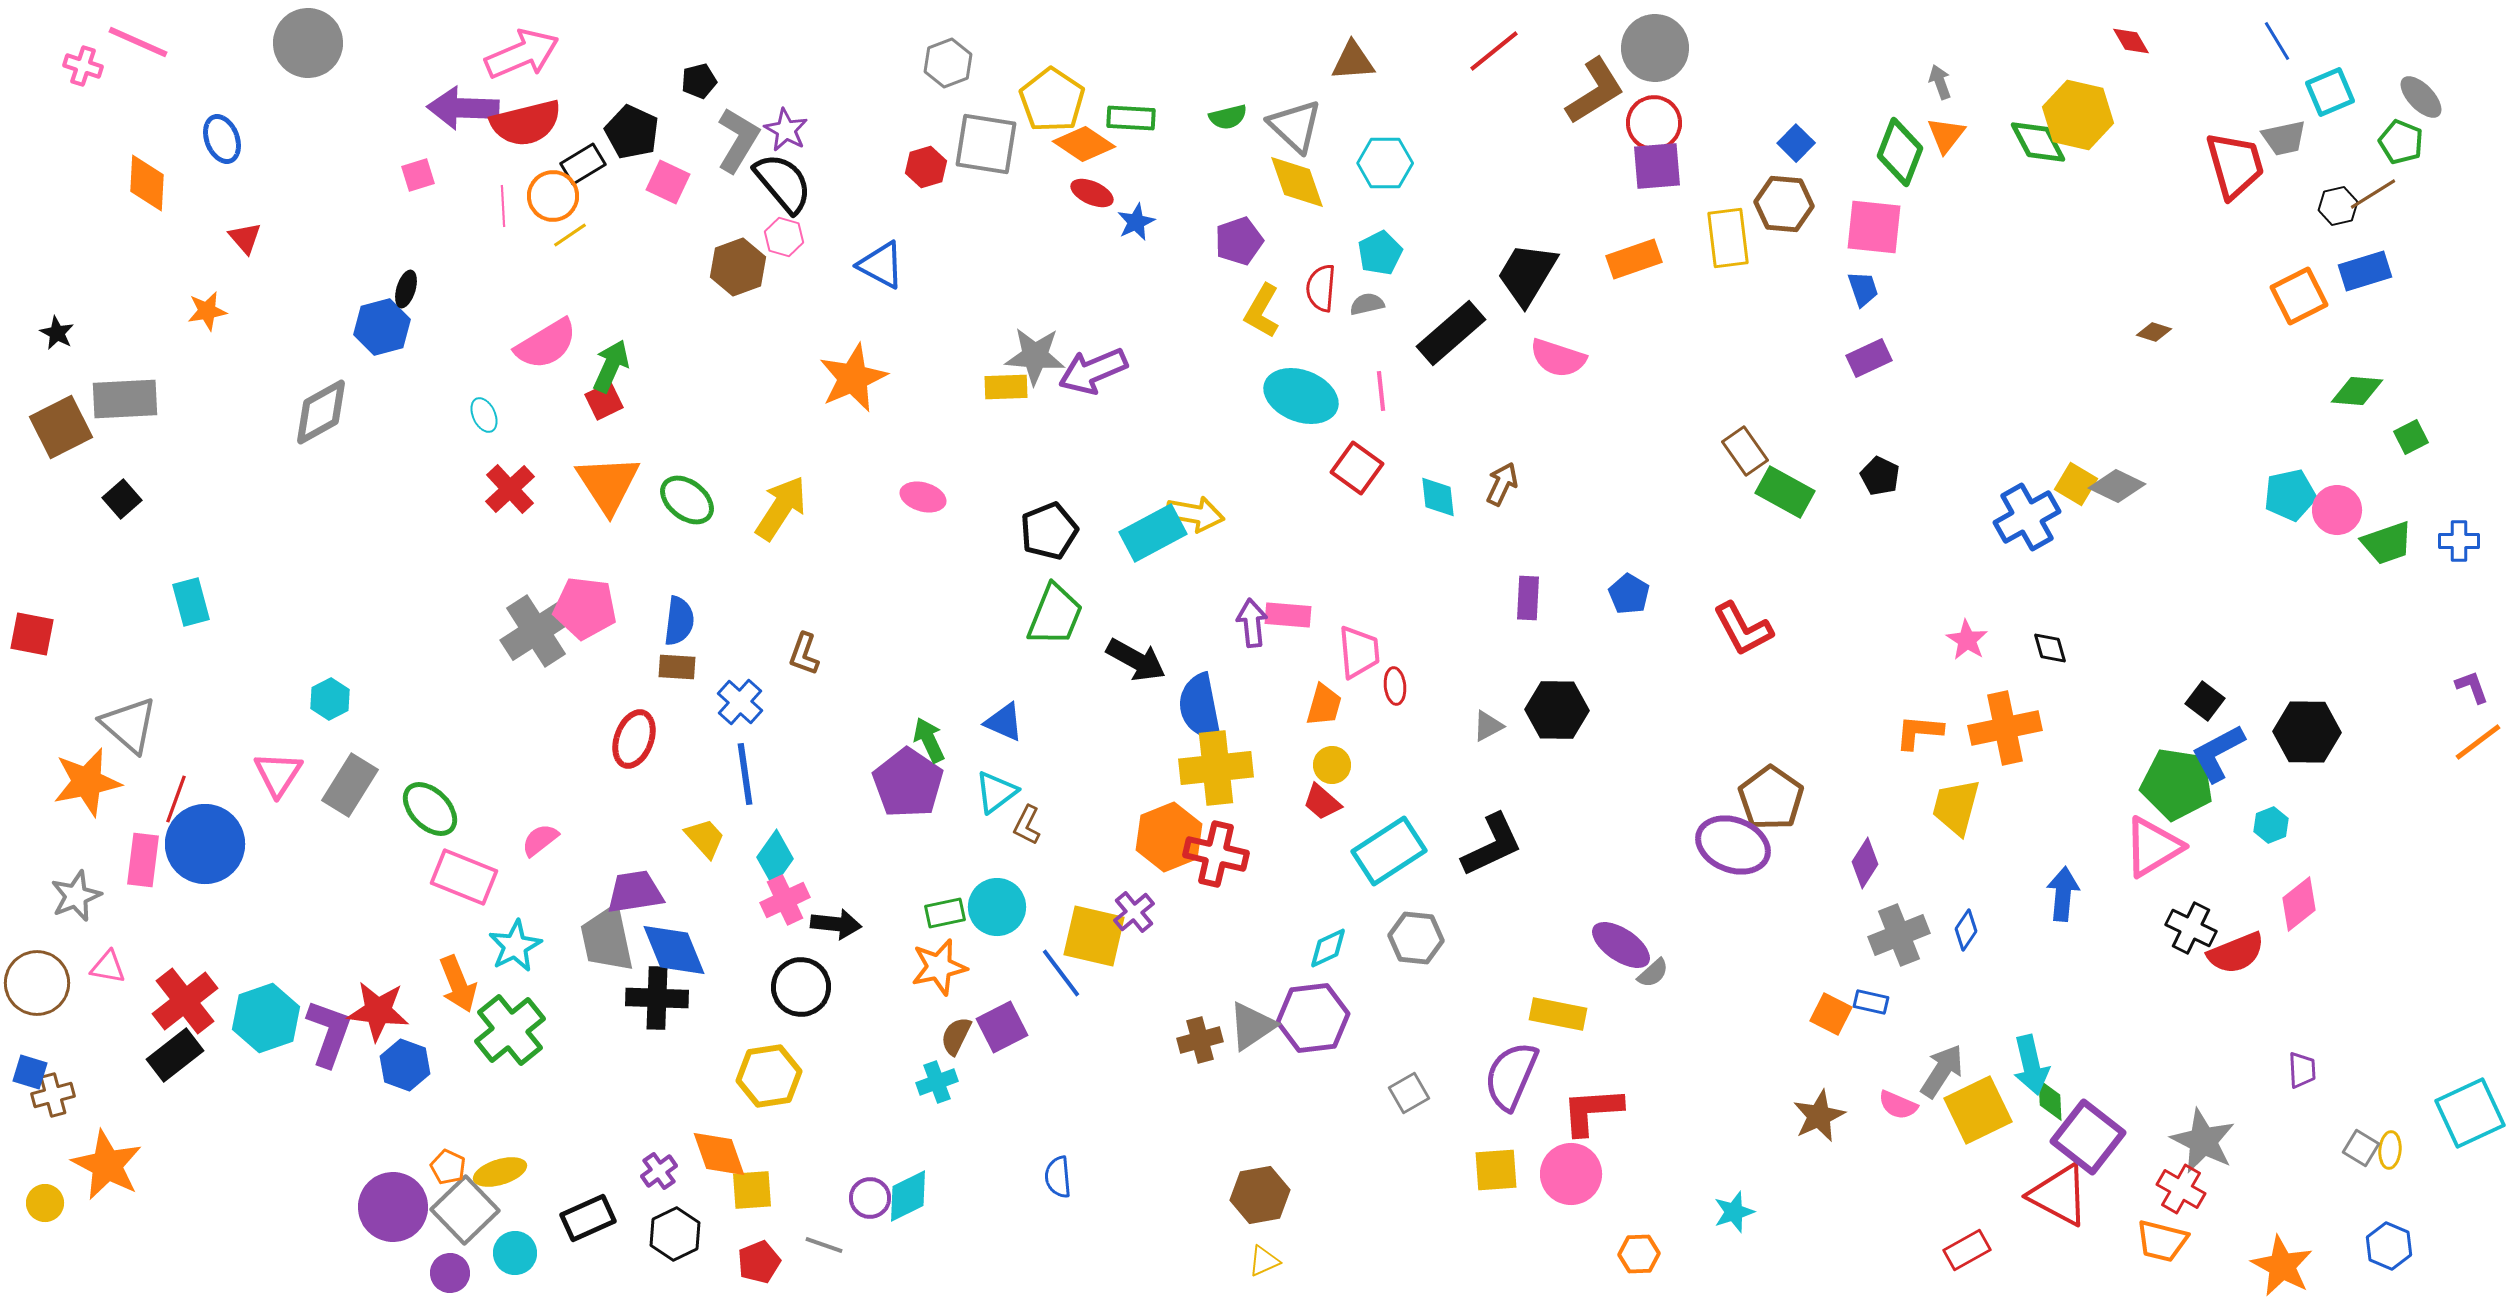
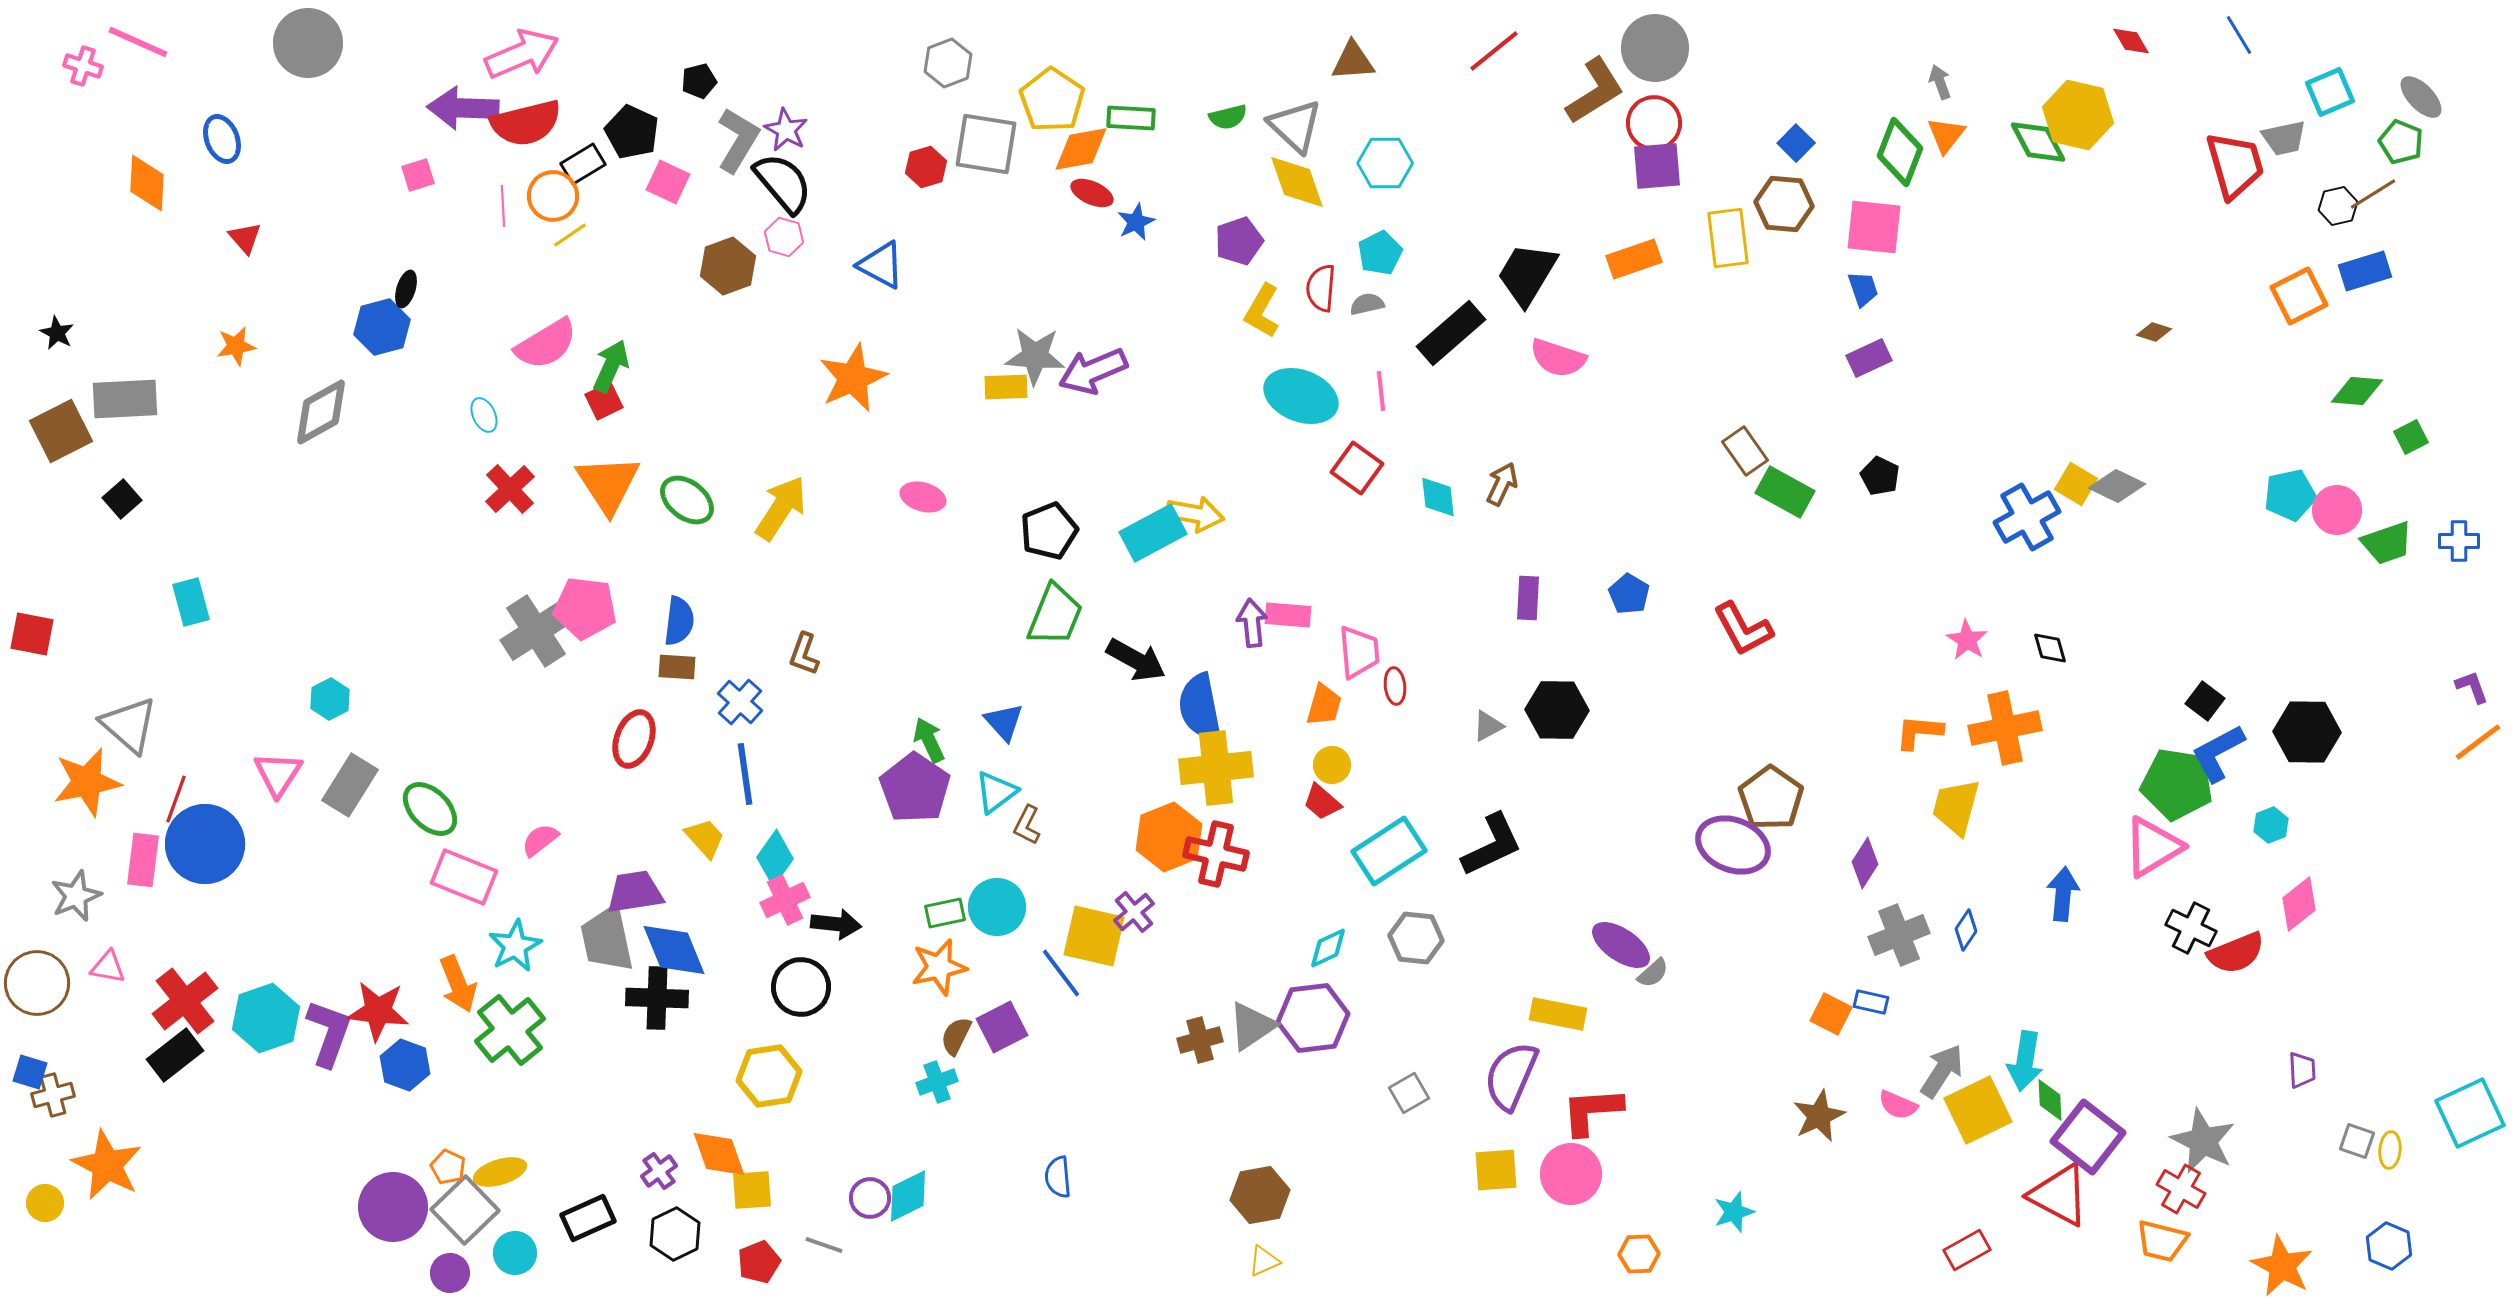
blue line at (2277, 41): moved 38 px left, 6 px up
orange diamond at (1084, 144): moved 3 px left, 5 px down; rotated 44 degrees counterclockwise
brown hexagon at (738, 267): moved 10 px left, 1 px up
orange star at (207, 311): moved 29 px right, 35 px down
brown square at (61, 427): moved 4 px down
blue triangle at (1004, 722): rotated 24 degrees clockwise
purple pentagon at (908, 783): moved 7 px right, 5 px down
cyan arrow at (2031, 1065): moved 6 px left, 4 px up; rotated 22 degrees clockwise
gray square at (2361, 1148): moved 4 px left, 7 px up; rotated 12 degrees counterclockwise
